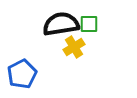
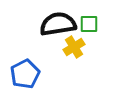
black semicircle: moved 3 px left
blue pentagon: moved 3 px right
